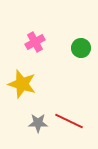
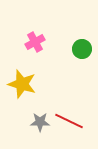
green circle: moved 1 px right, 1 px down
gray star: moved 2 px right, 1 px up
